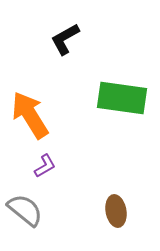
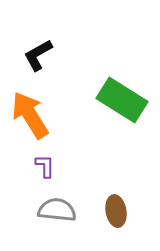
black L-shape: moved 27 px left, 16 px down
green rectangle: moved 2 px down; rotated 24 degrees clockwise
purple L-shape: rotated 60 degrees counterclockwise
gray semicircle: moved 32 px right; rotated 33 degrees counterclockwise
